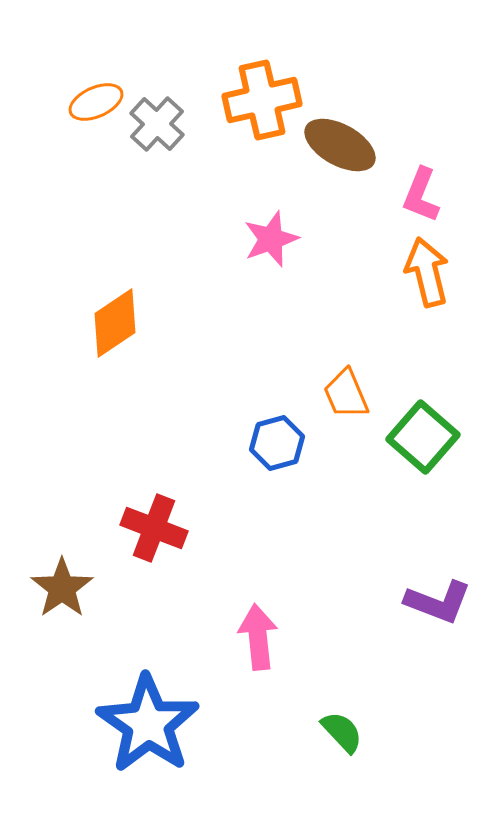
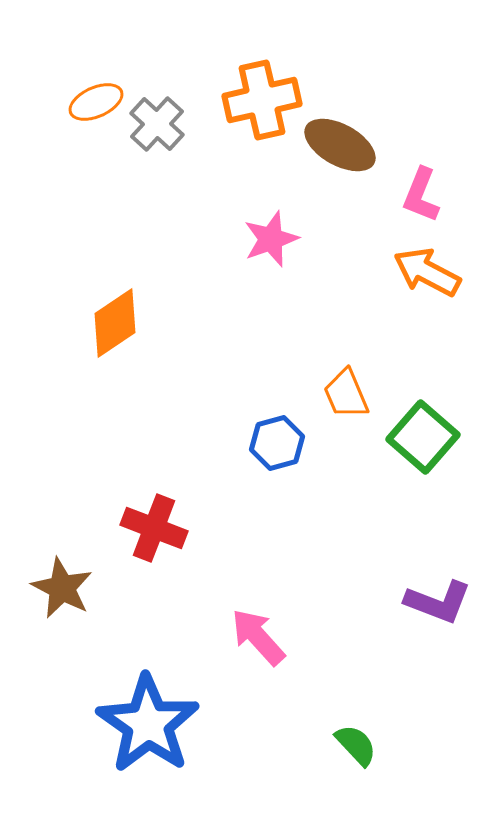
orange arrow: rotated 48 degrees counterclockwise
brown star: rotated 10 degrees counterclockwise
pink arrow: rotated 36 degrees counterclockwise
green semicircle: moved 14 px right, 13 px down
